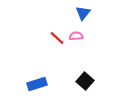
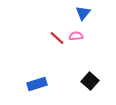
black square: moved 5 px right
